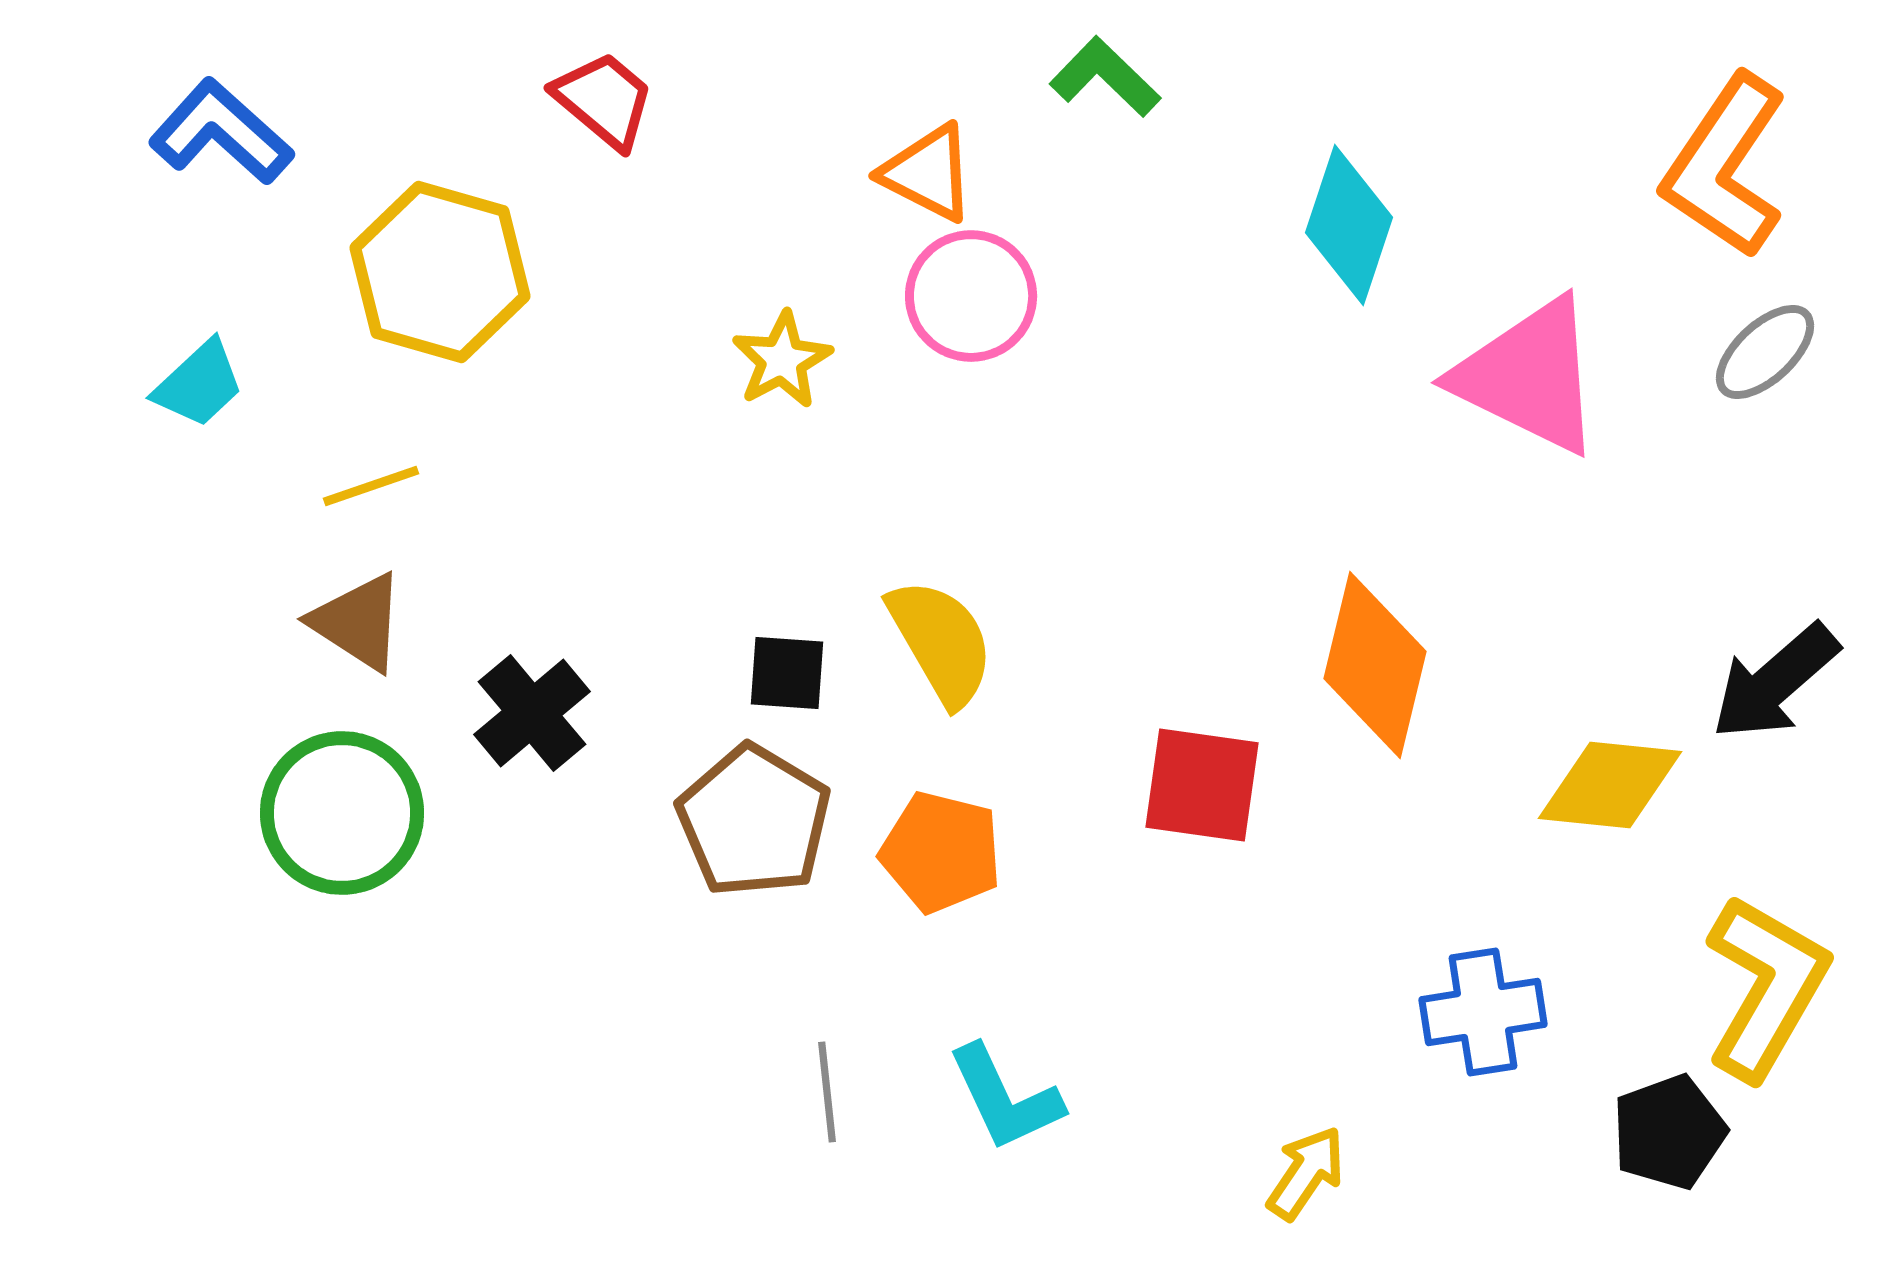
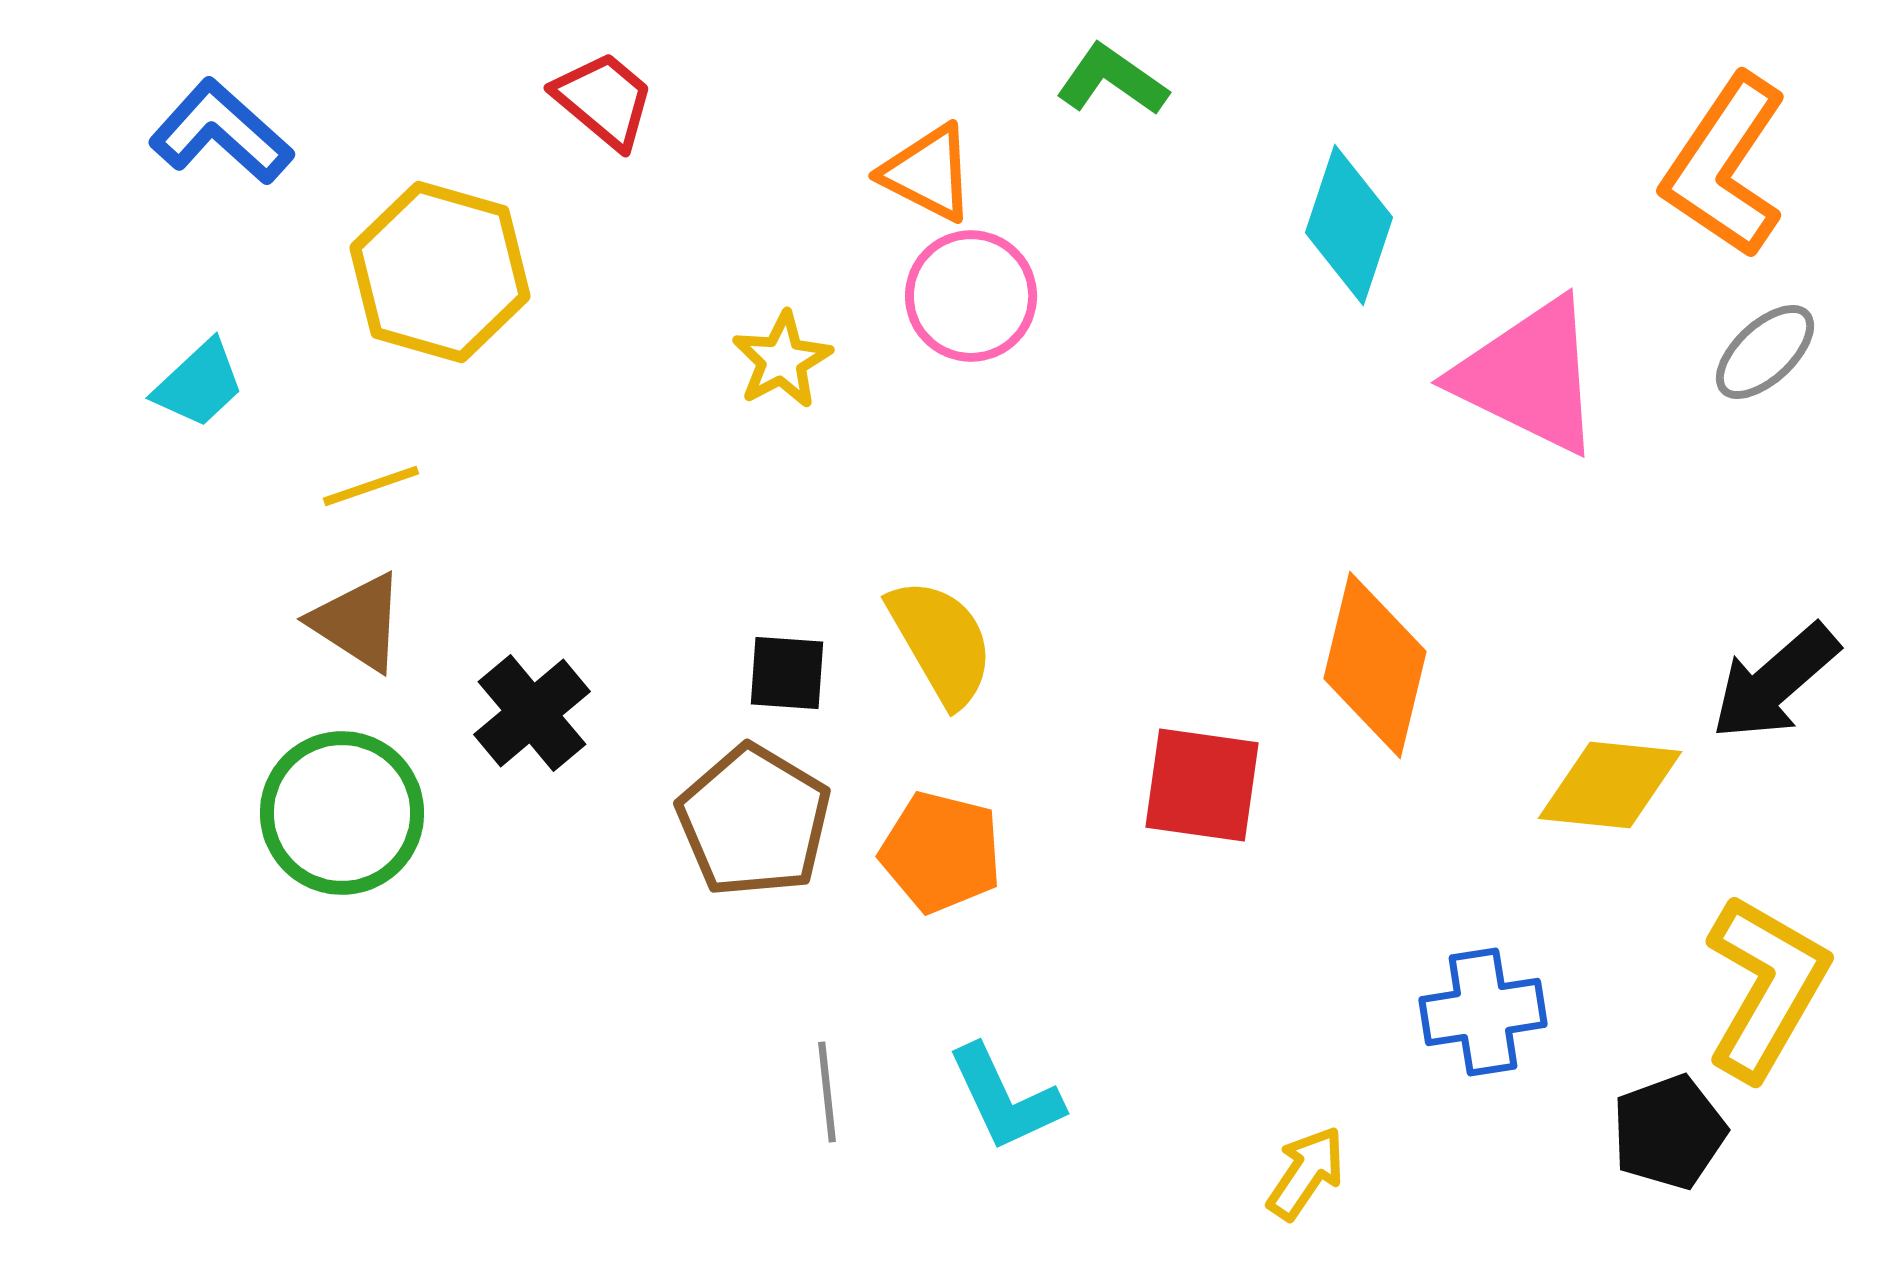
green L-shape: moved 7 px right, 3 px down; rotated 9 degrees counterclockwise
